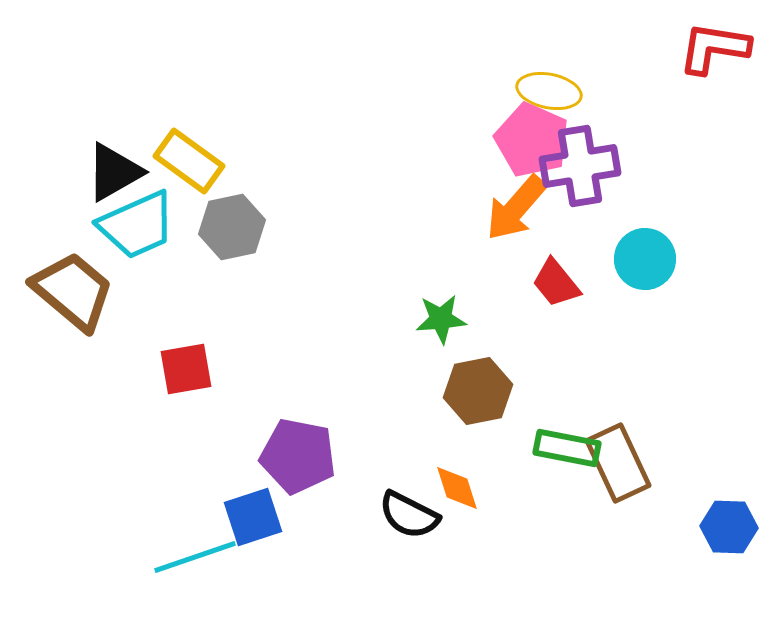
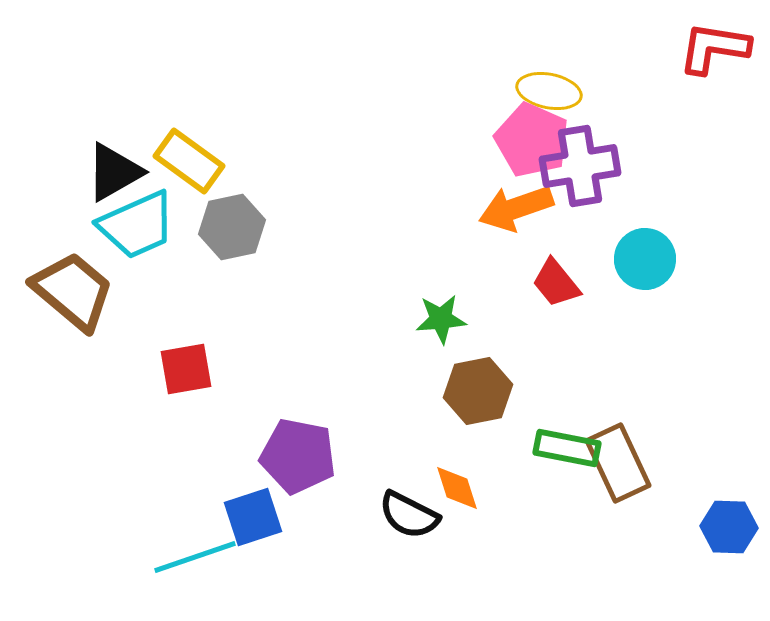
orange arrow: rotated 30 degrees clockwise
